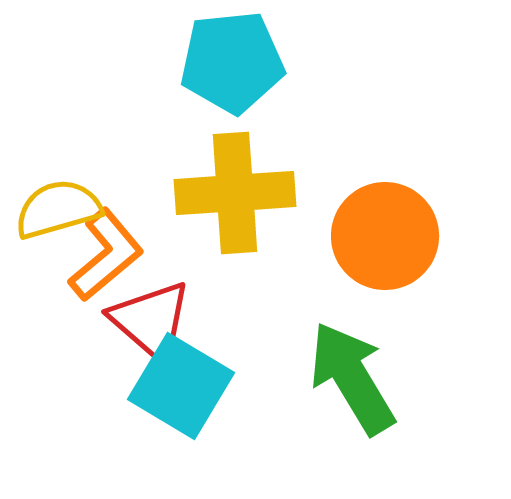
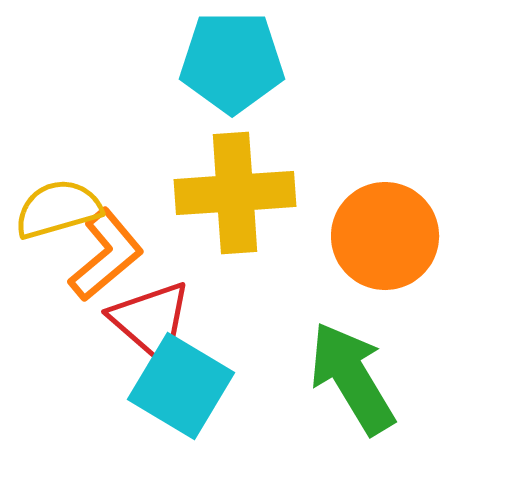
cyan pentagon: rotated 6 degrees clockwise
